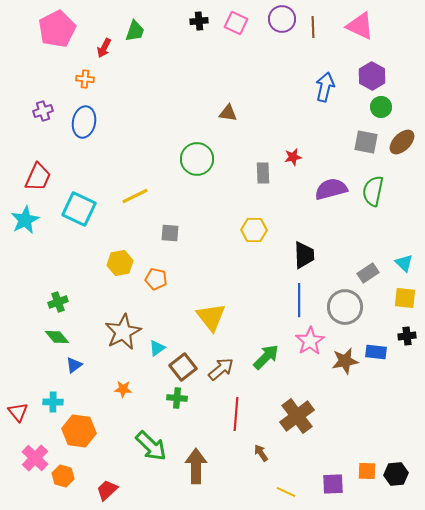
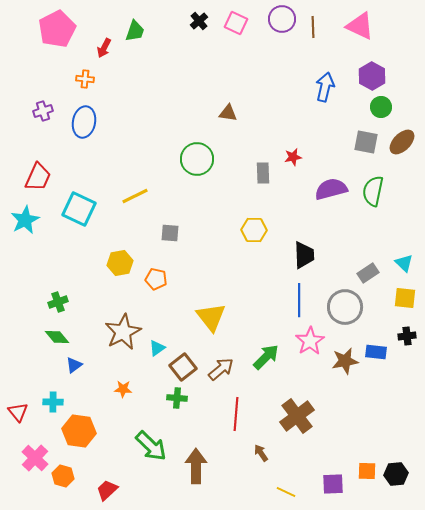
black cross at (199, 21): rotated 36 degrees counterclockwise
